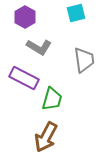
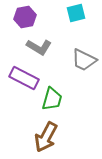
purple hexagon: rotated 20 degrees clockwise
gray trapezoid: rotated 124 degrees clockwise
